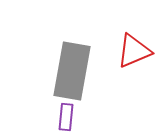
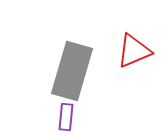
gray rectangle: rotated 6 degrees clockwise
